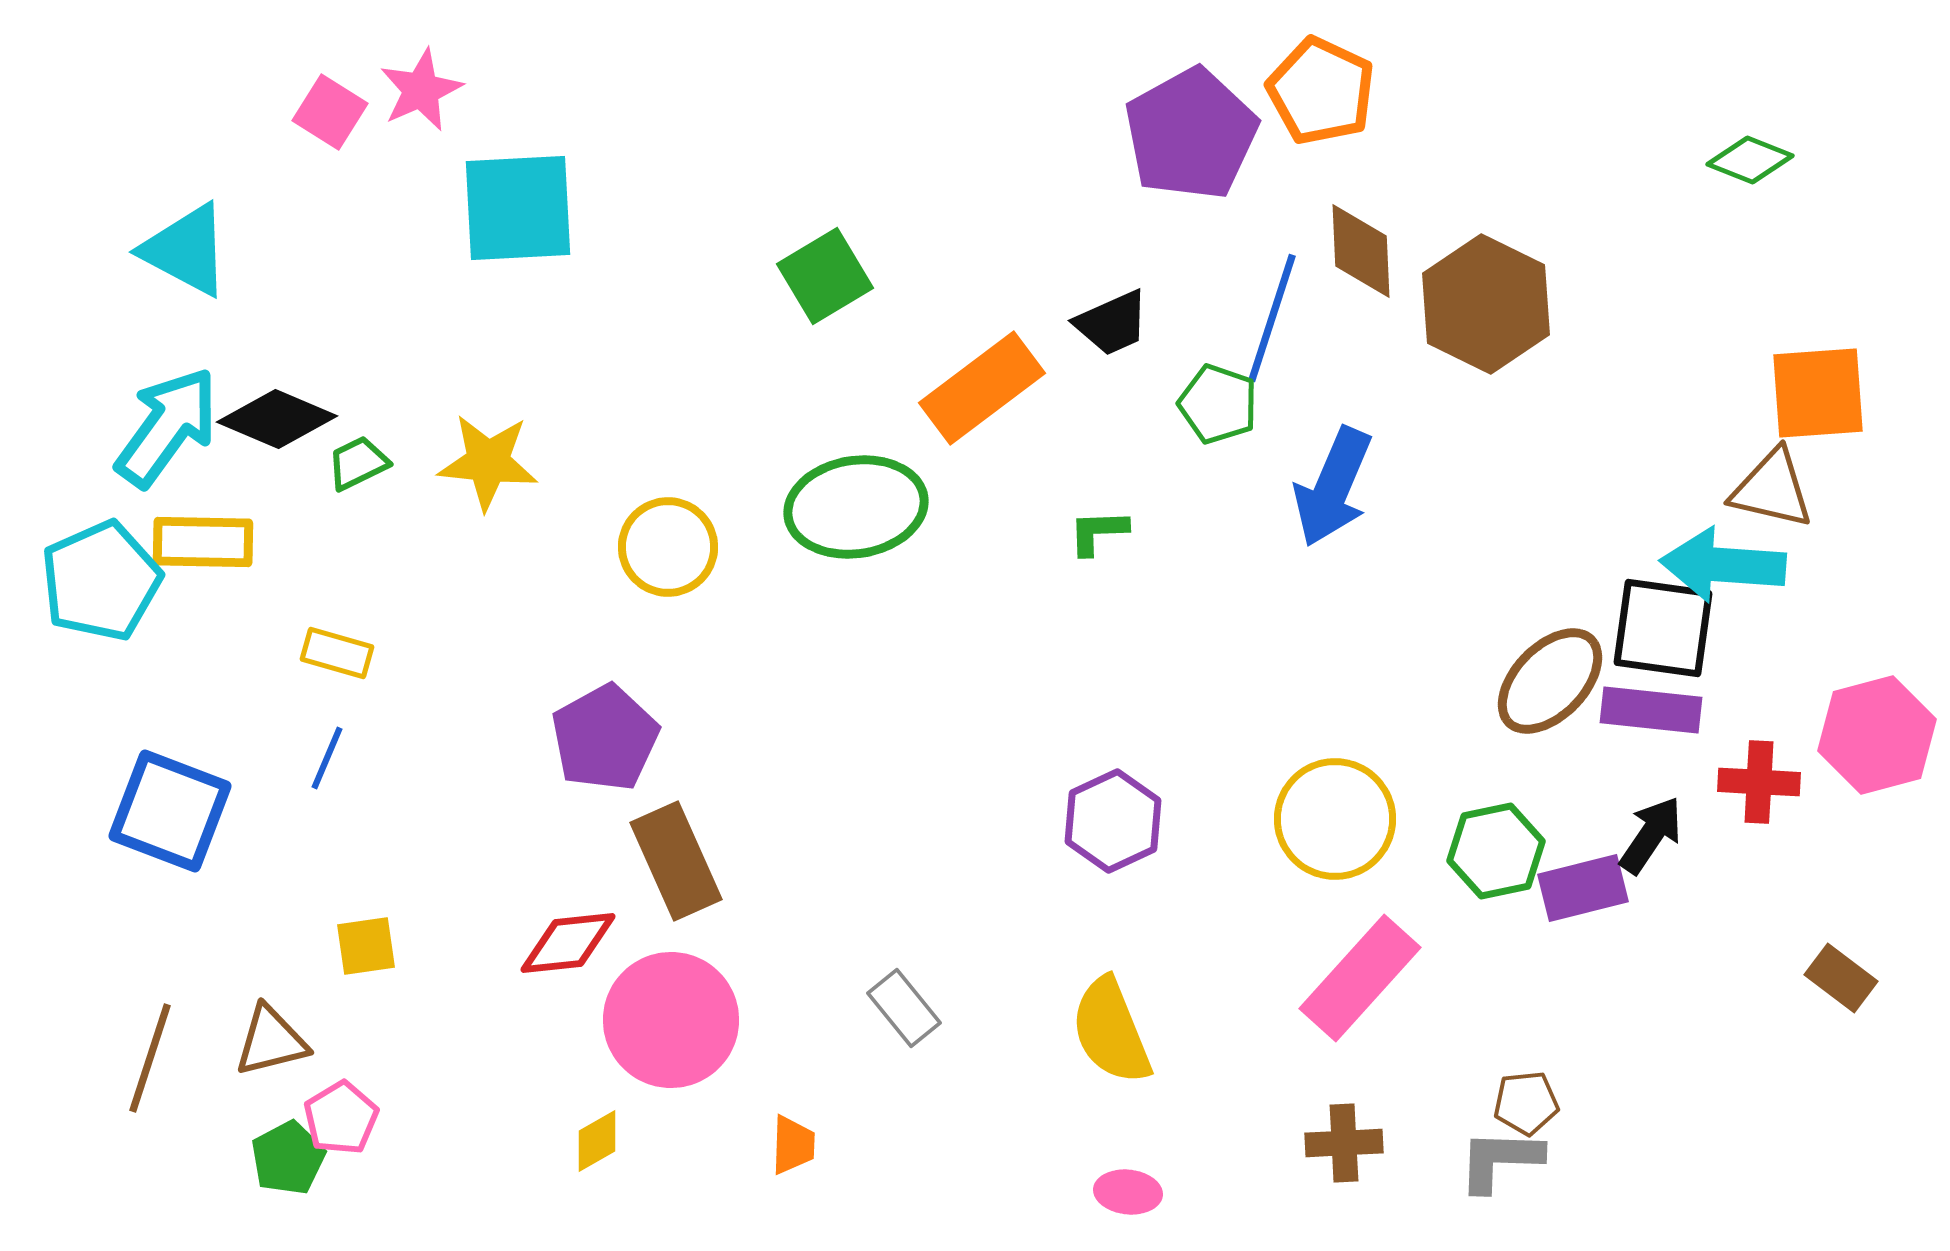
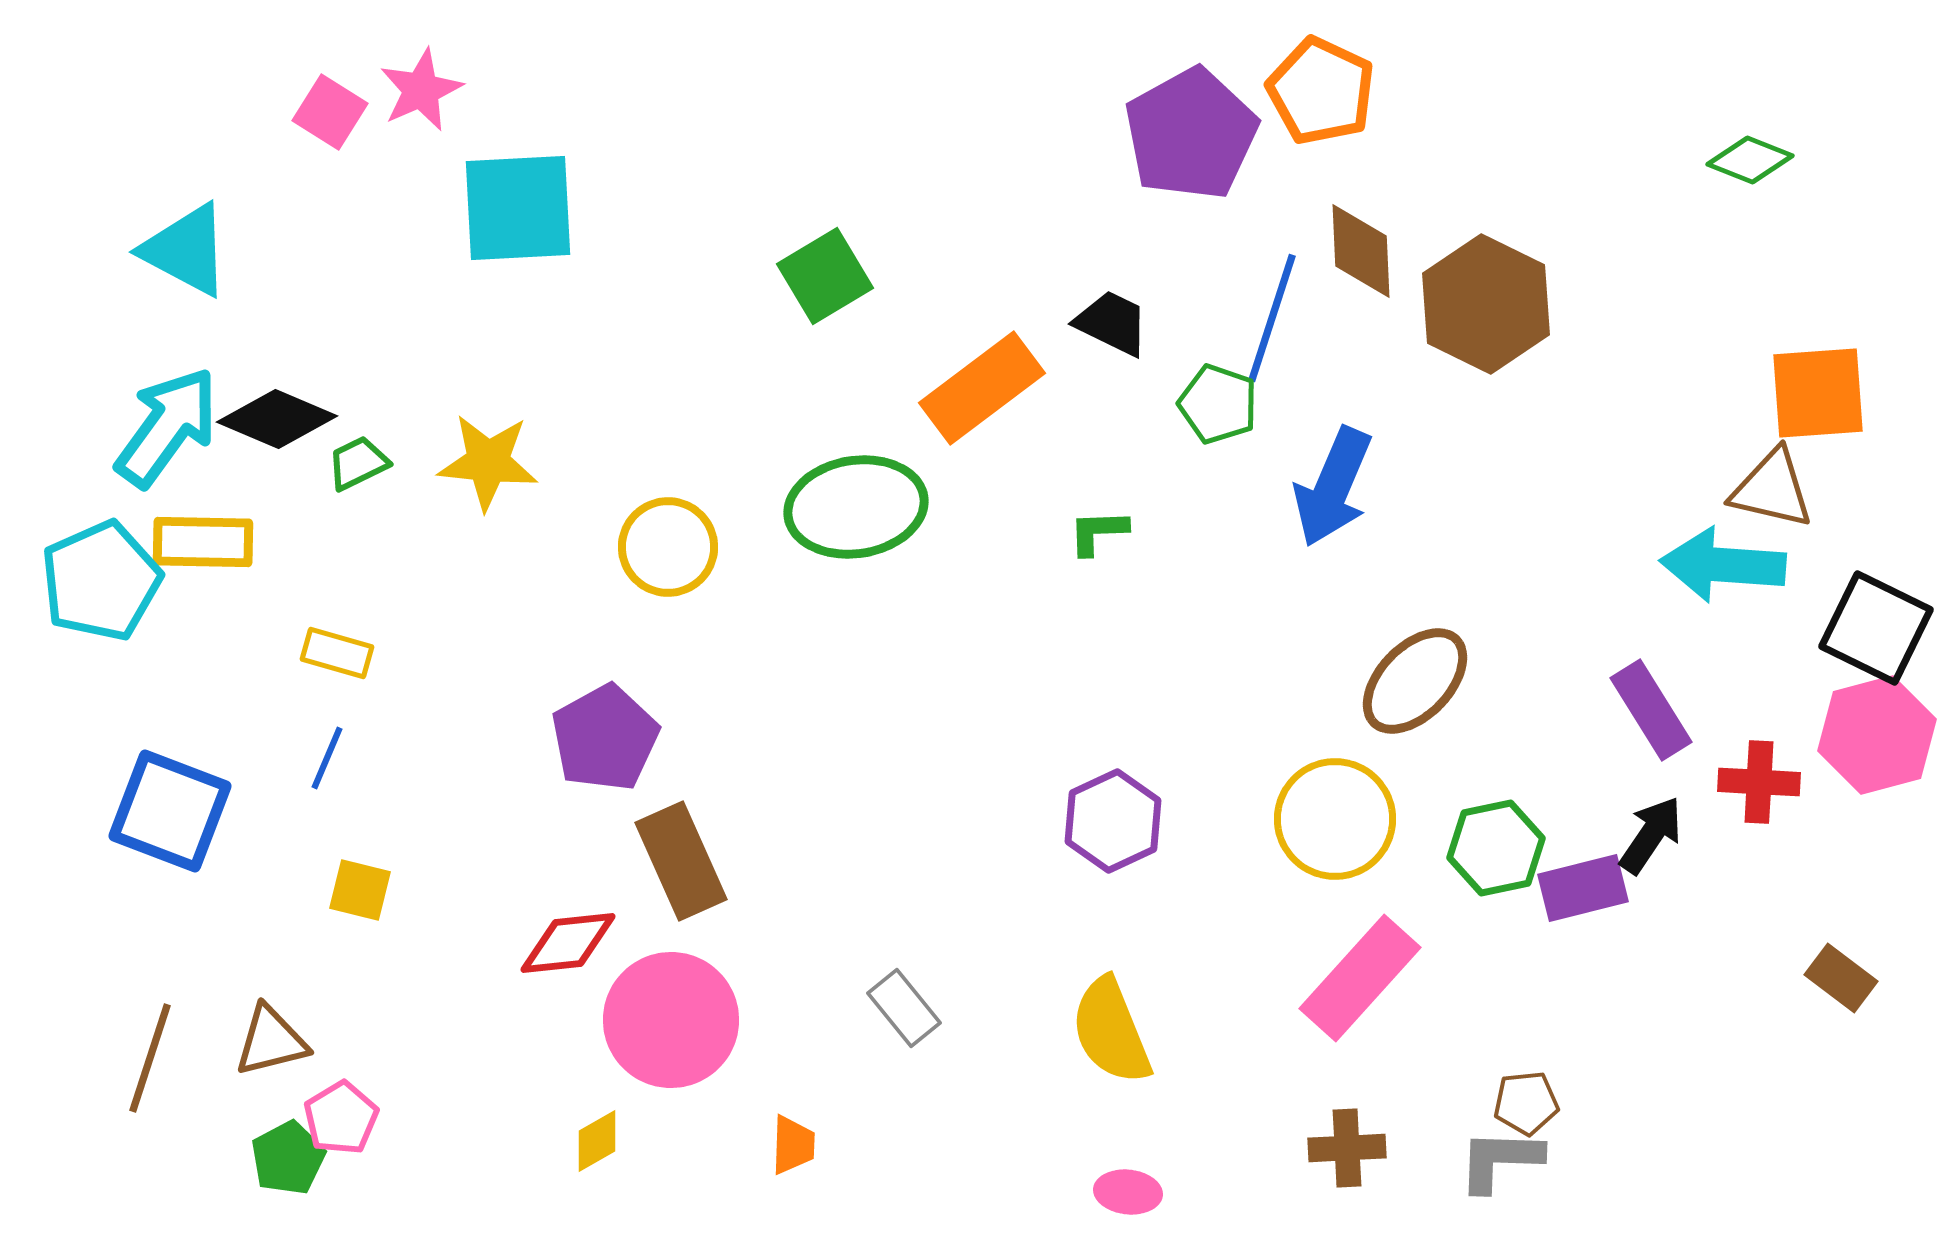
black trapezoid at (1112, 323): rotated 130 degrees counterclockwise
black square at (1663, 628): moved 213 px right; rotated 18 degrees clockwise
brown ellipse at (1550, 681): moved 135 px left
purple rectangle at (1651, 710): rotated 52 degrees clockwise
green hexagon at (1496, 851): moved 3 px up
brown rectangle at (676, 861): moved 5 px right
yellow square at (366, 946): moved 6 px left, 56 px up; rotated 22 degrees clockwise
brown cross at (1344, 1143): moved 3 px right, 5 px down
